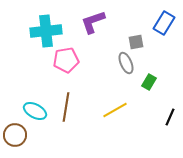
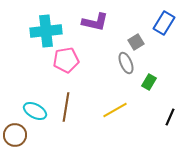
purple L-shape: moved 2 px right; rotated 148 degrees counterclockwise
gray square: rotated 21 degrees counterclockwise
